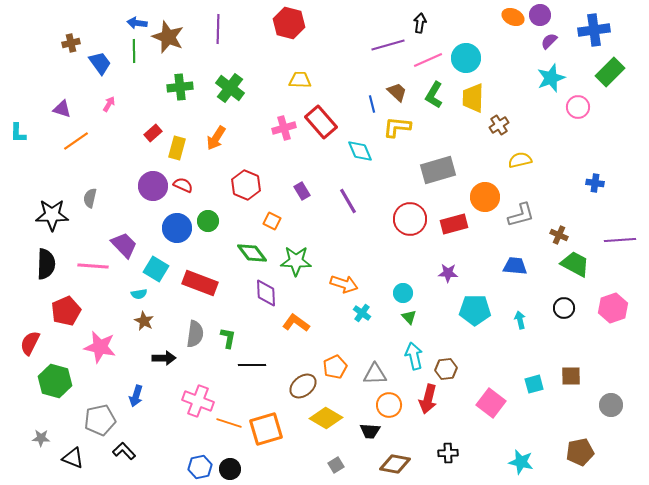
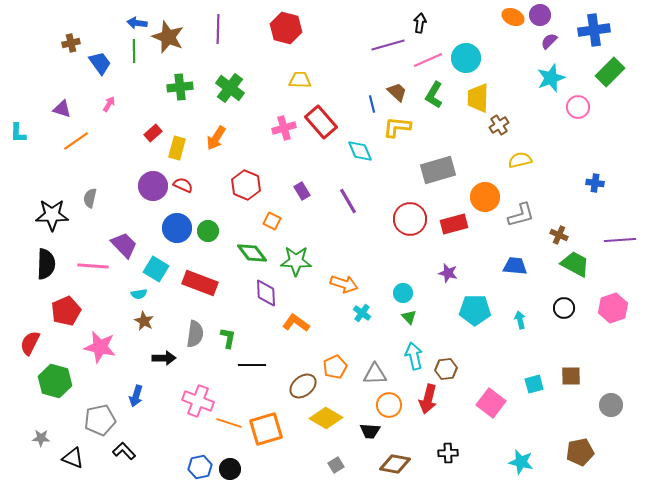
red hexagon at (289, 23): moved 3 px left, 5 px down
yellow trapezoid at (473, 98): moved 5 px right
green circle at (208, 221): moved 10 px down
purple star at (448, 273): rotated 12 degrees clockwise
